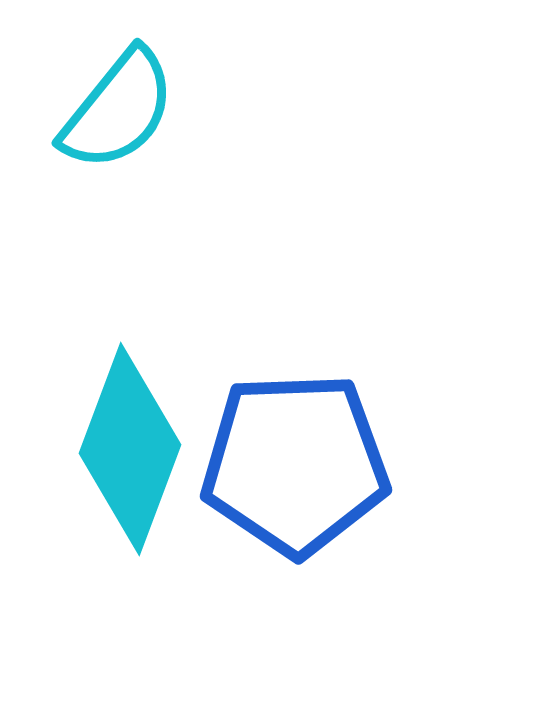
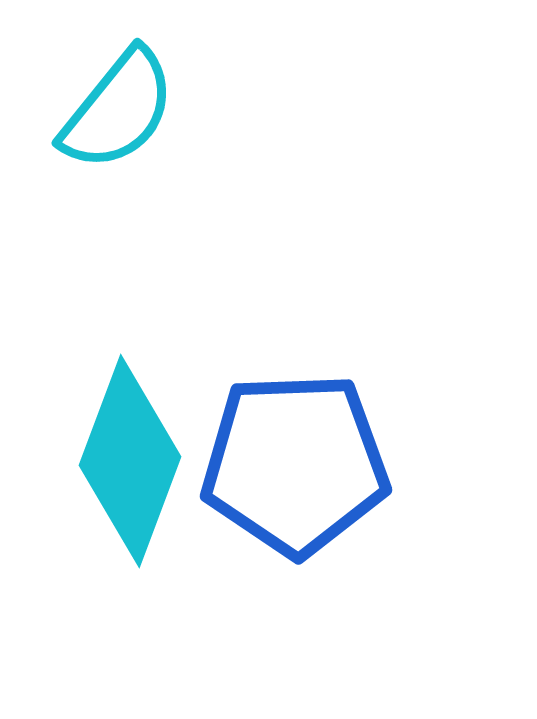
cyan diamond: moved 12 px down
